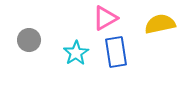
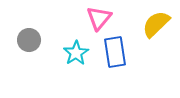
pink triangle: moved 6 px left; rotated 20 degrees counterclockwise
yellow semicircle: moved 4 px left; rotated 32 degrees counterclockwise
blue rectangle: moved 1 px left
